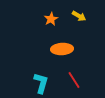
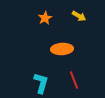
orange star: moved 6 px left, 1 px up
red line: rotated 12 degrees clockwise
